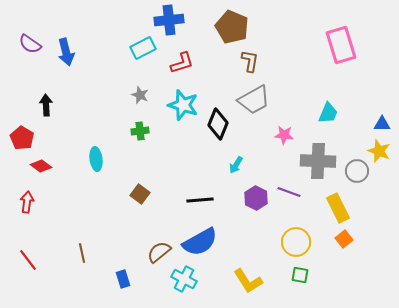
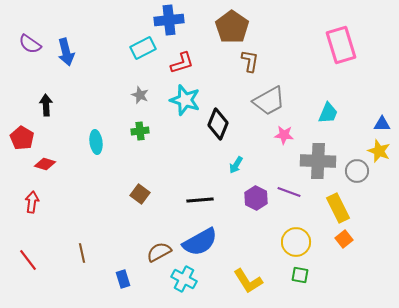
brown pentagon: rotated 12 degrees clockwise
gray trapezoid: moved 15 px right, 1 px down
cyan star: moved 2 px right, 5 px up
cyan ellipse: moved 17 px up
red diamond: moved 4 px right, 2 px up; rotated 20 degrees counterclockwise
red arrow: moved 5 px right
brown semicircle: rotated 10 degrees clockwise
